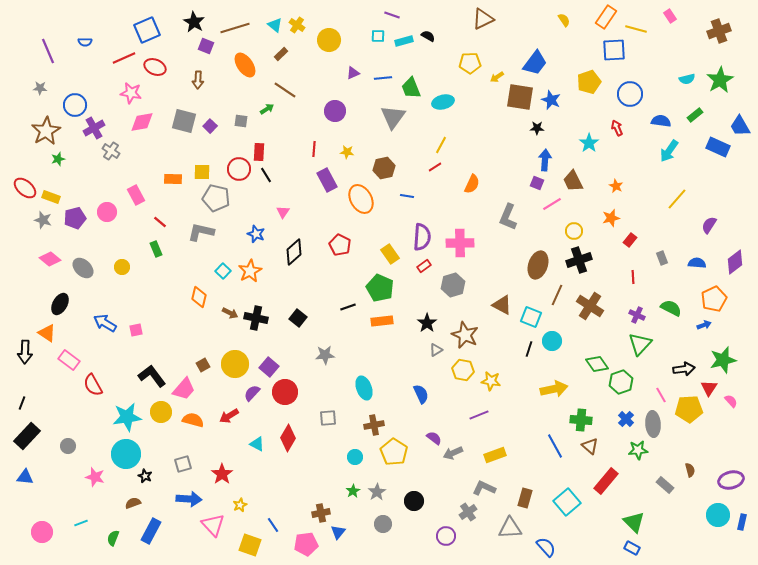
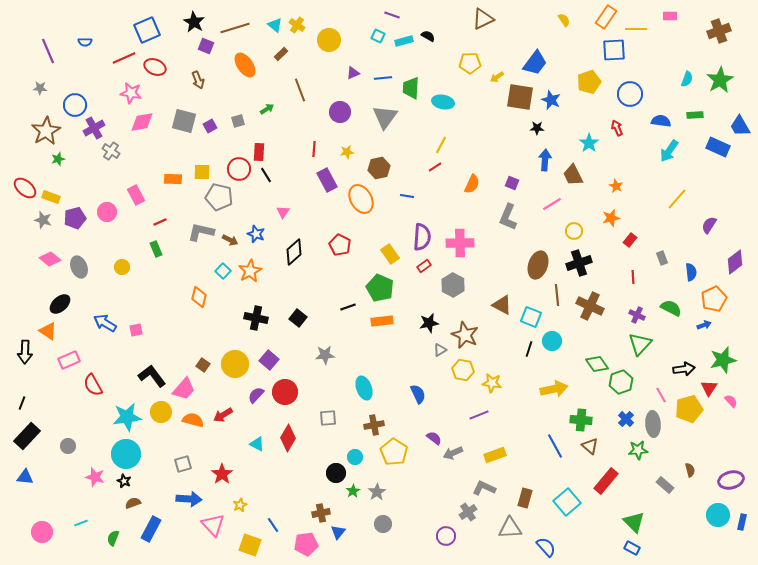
pink rectangle at (670, 16): rotated 56 degrees counterclockwise
yellow line at (636, 29): rotated 15 degrees counterclockwise
cyan square at (378, 36): rotated 24 degrees clockwise
cyan semicircle at (687, 79): rotated 56 degrees counterclockwise
brown arrow at (198, 80): rotated 24 degrees counterclockwise
green trapezoid at (411, 88): rotated 25 degrees clockwise
brown line at (285, 90): moved 15 px right; rotated 35 degrees clockwise
cyan ellipse at (443, 102): rotated 25 degrees clockwise
purple circle at (335, 111): moved 5 px right, 1 px down
green rectangle at (695, 115): rotated 35 degrees clockwise
gray triangle at (393, 117): moved 8 px left
gray square at (241, 121): moved 3 px left; rotated 24 degrees counterclockwise
purple square at (210, 126): rotated 16 degrees clockwise
yellow star at (347, 152): rotated 16 degrees counterclockwise
brown hexagon at (384, 168): moved 5 px left
brown trapezoid at (573, 181): moved 6 px up
purple square at (537, 183): moved 25 px left
gray pentagon at (216, 198): moved 3 px right, 1 px up
red line at (160, 222): rotated 64 degrees counterclockwise
black cross at (579, 260): moved 3 px down
blue semicircle at (697, 263): moved 6 px left, 9 px down; rotated 78 degrees clockwise
gray ellipse at (83, 268): moved 4 px left, 1 px up; rotated 25 degrees clockwise
gray hexagon at (453, 285): rotated 15 degrees counterclockwise
brown line at (557, 295): rotated 30 degrees counterclockwise
black ellipse at (60, 304): rotated 20 degrees clockwise
brown cross at (590, 306): rotated 8 degrees counterclockwise
brown arrow at (230, 313): moved 73 px up
black star at (427, 323): moved 2 px right; rotated 24 degrees clockwise
orange triangle at (47, 333): moved 1 px right, 2 px up
gray triangle at (436, 350): moved 4 px right
pink rectangle at (69, 360): rotated 60 degrees counterclockwise
brown square at (203, 365): rotated 24 degrees counterclockwise
purple square at (269, 367): moved 7 px up
yellow star at (491, 381): moved 1 px right, 2 px down
purple semicircle at (252, 393): moved 4 px right, 2 px down
blue semicircle at (421, 394): moved 3 px left
yellow pentagon at (689, 409): rotated 12 degrees counterclockwise
red arrow at (229, 416): moved 6 px left, 1 px up
black star at (145, 476): moved 21 px left, 5 px down
black circle at (414, 501): moved 78 px left, 28 px up
blue rectangle at (151, 531): moved 2 px up
